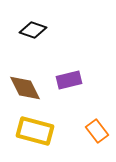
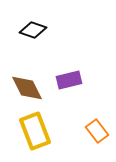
brown diamond: moved 2 px right
yellow rectangle: rotated 54 degrees clockwise
